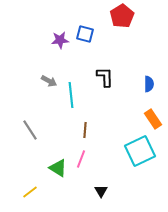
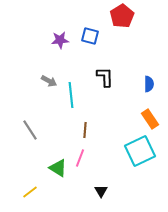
blue square: moved 5 px right, 2 px down
orange rectangle: moved 3 px left
pink line: moved 1 px left, 1 px up
